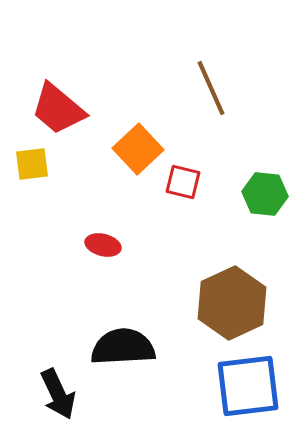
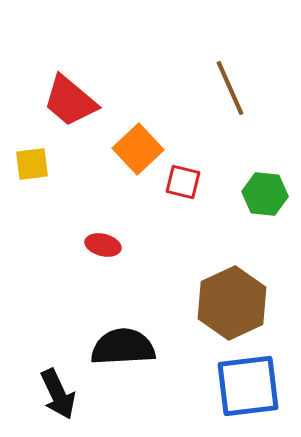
brown line: moved 19 px right
red trapezoid: moved 12 px right, 8 px up
